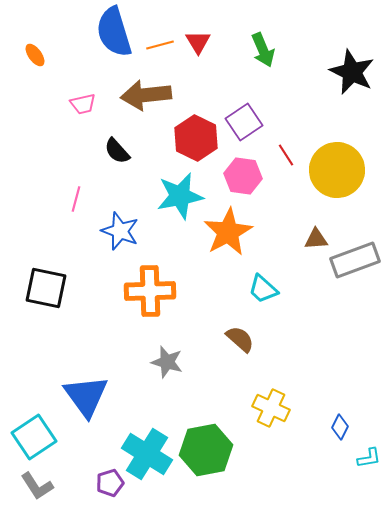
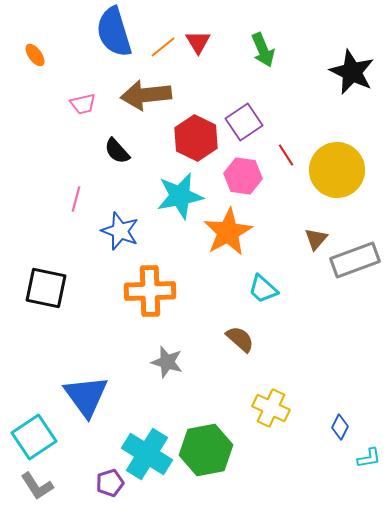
orange line: moved 3 px right, 2 px down; rotated 24 degrees counterclockwise
brown triangle: rotated 45 degrees counterclockwise
